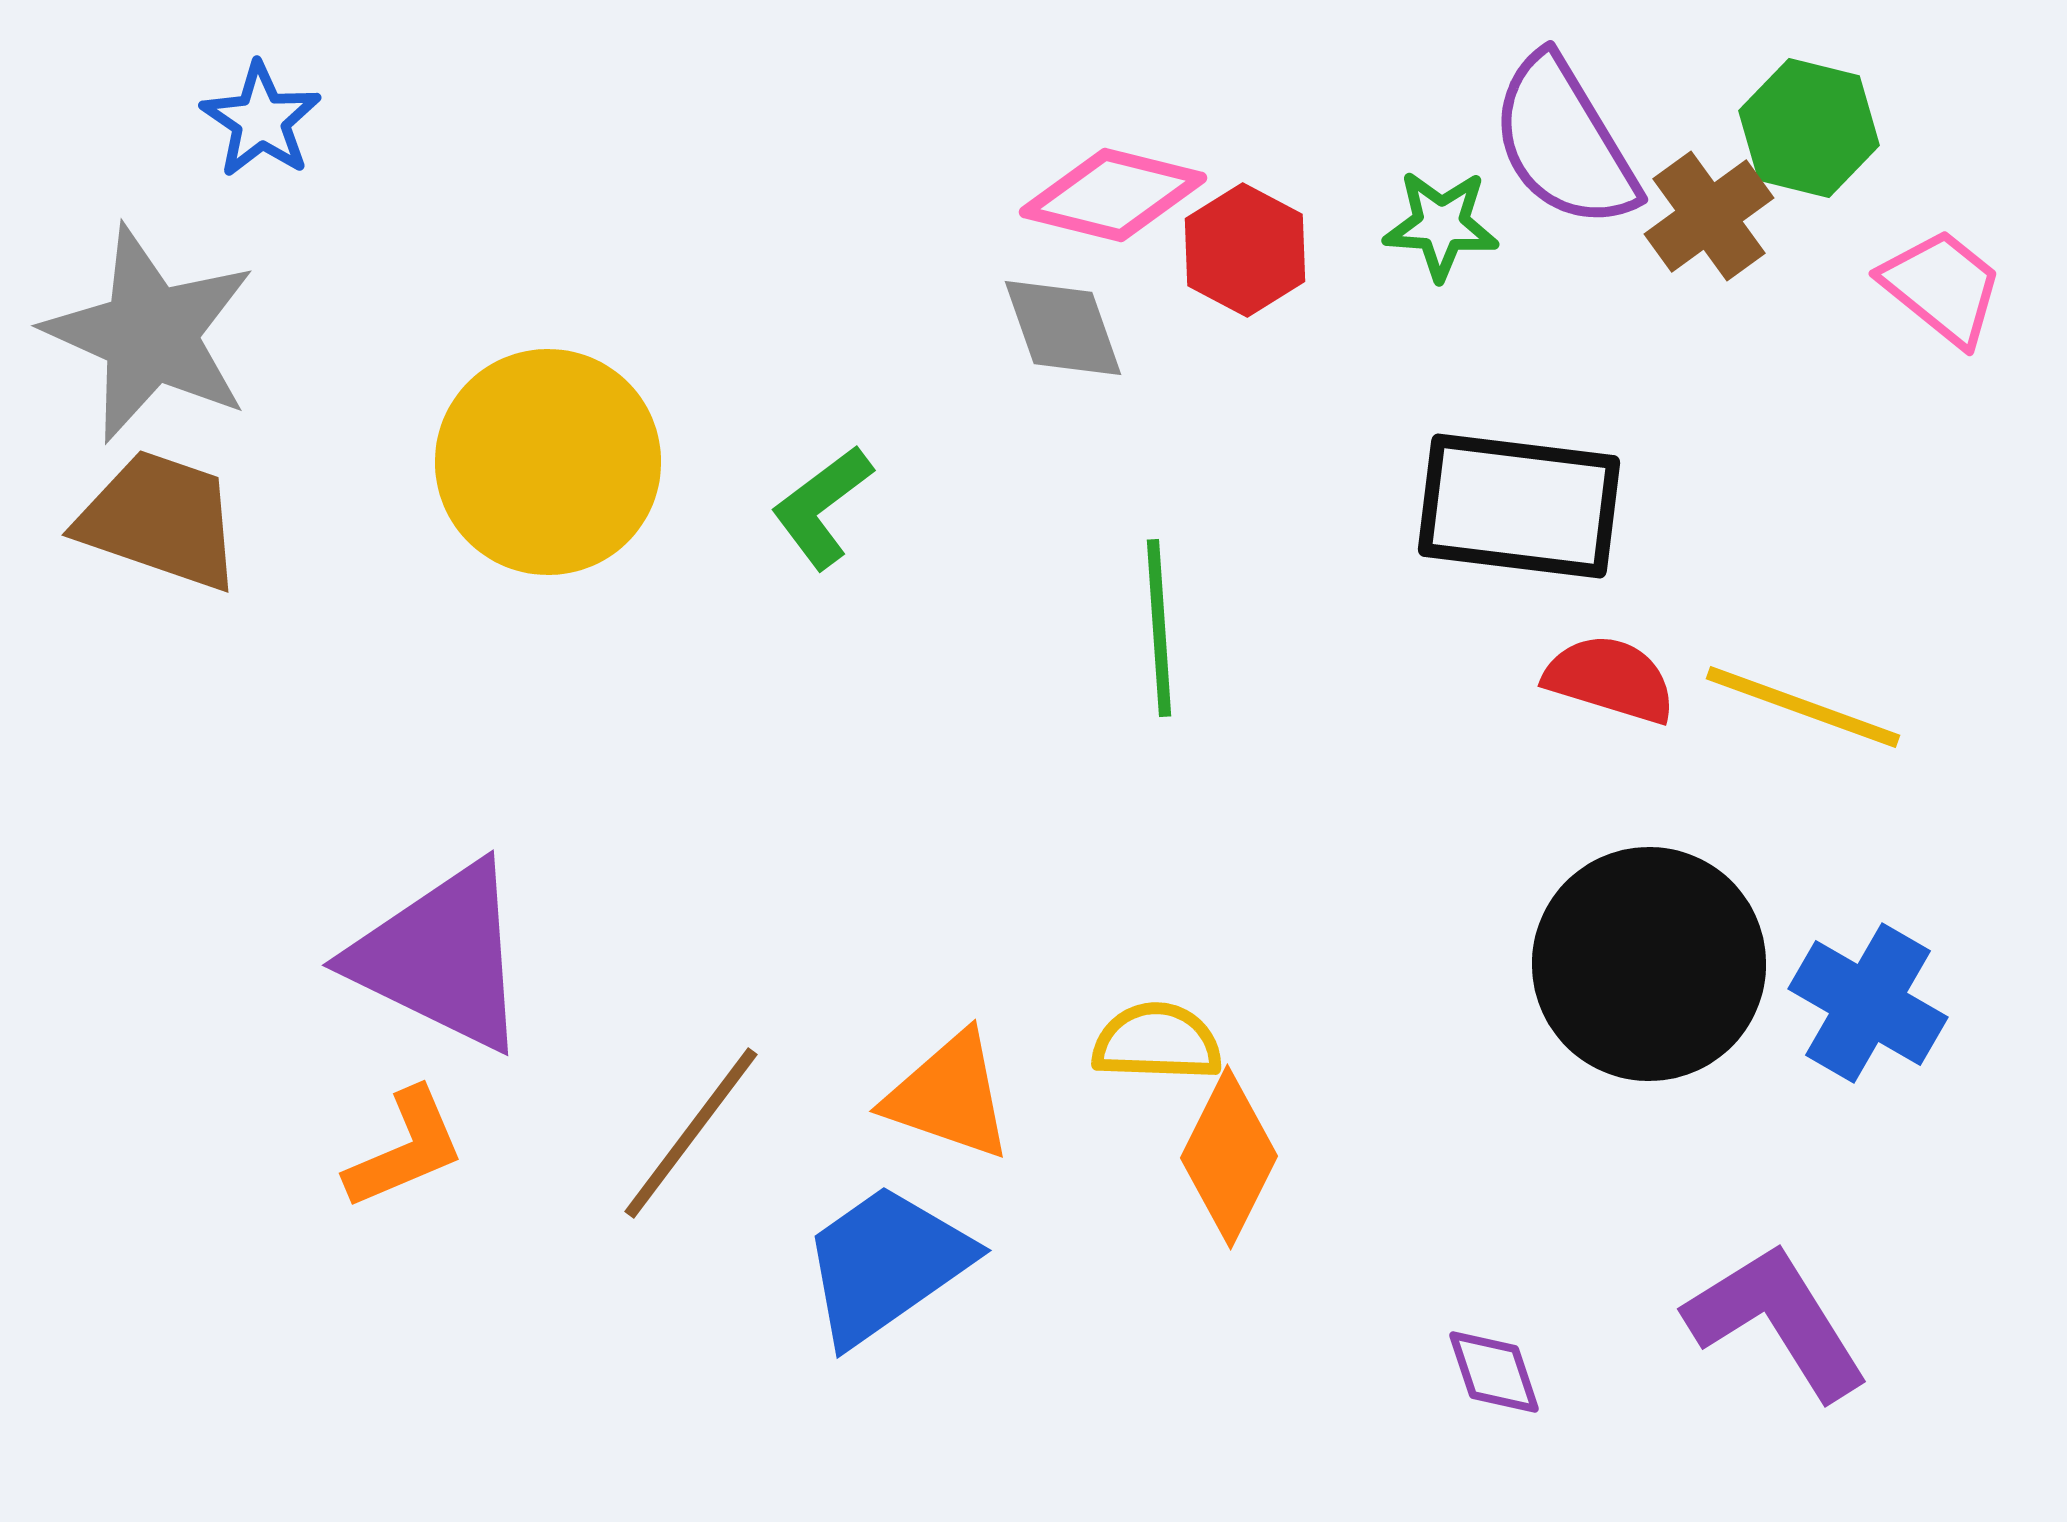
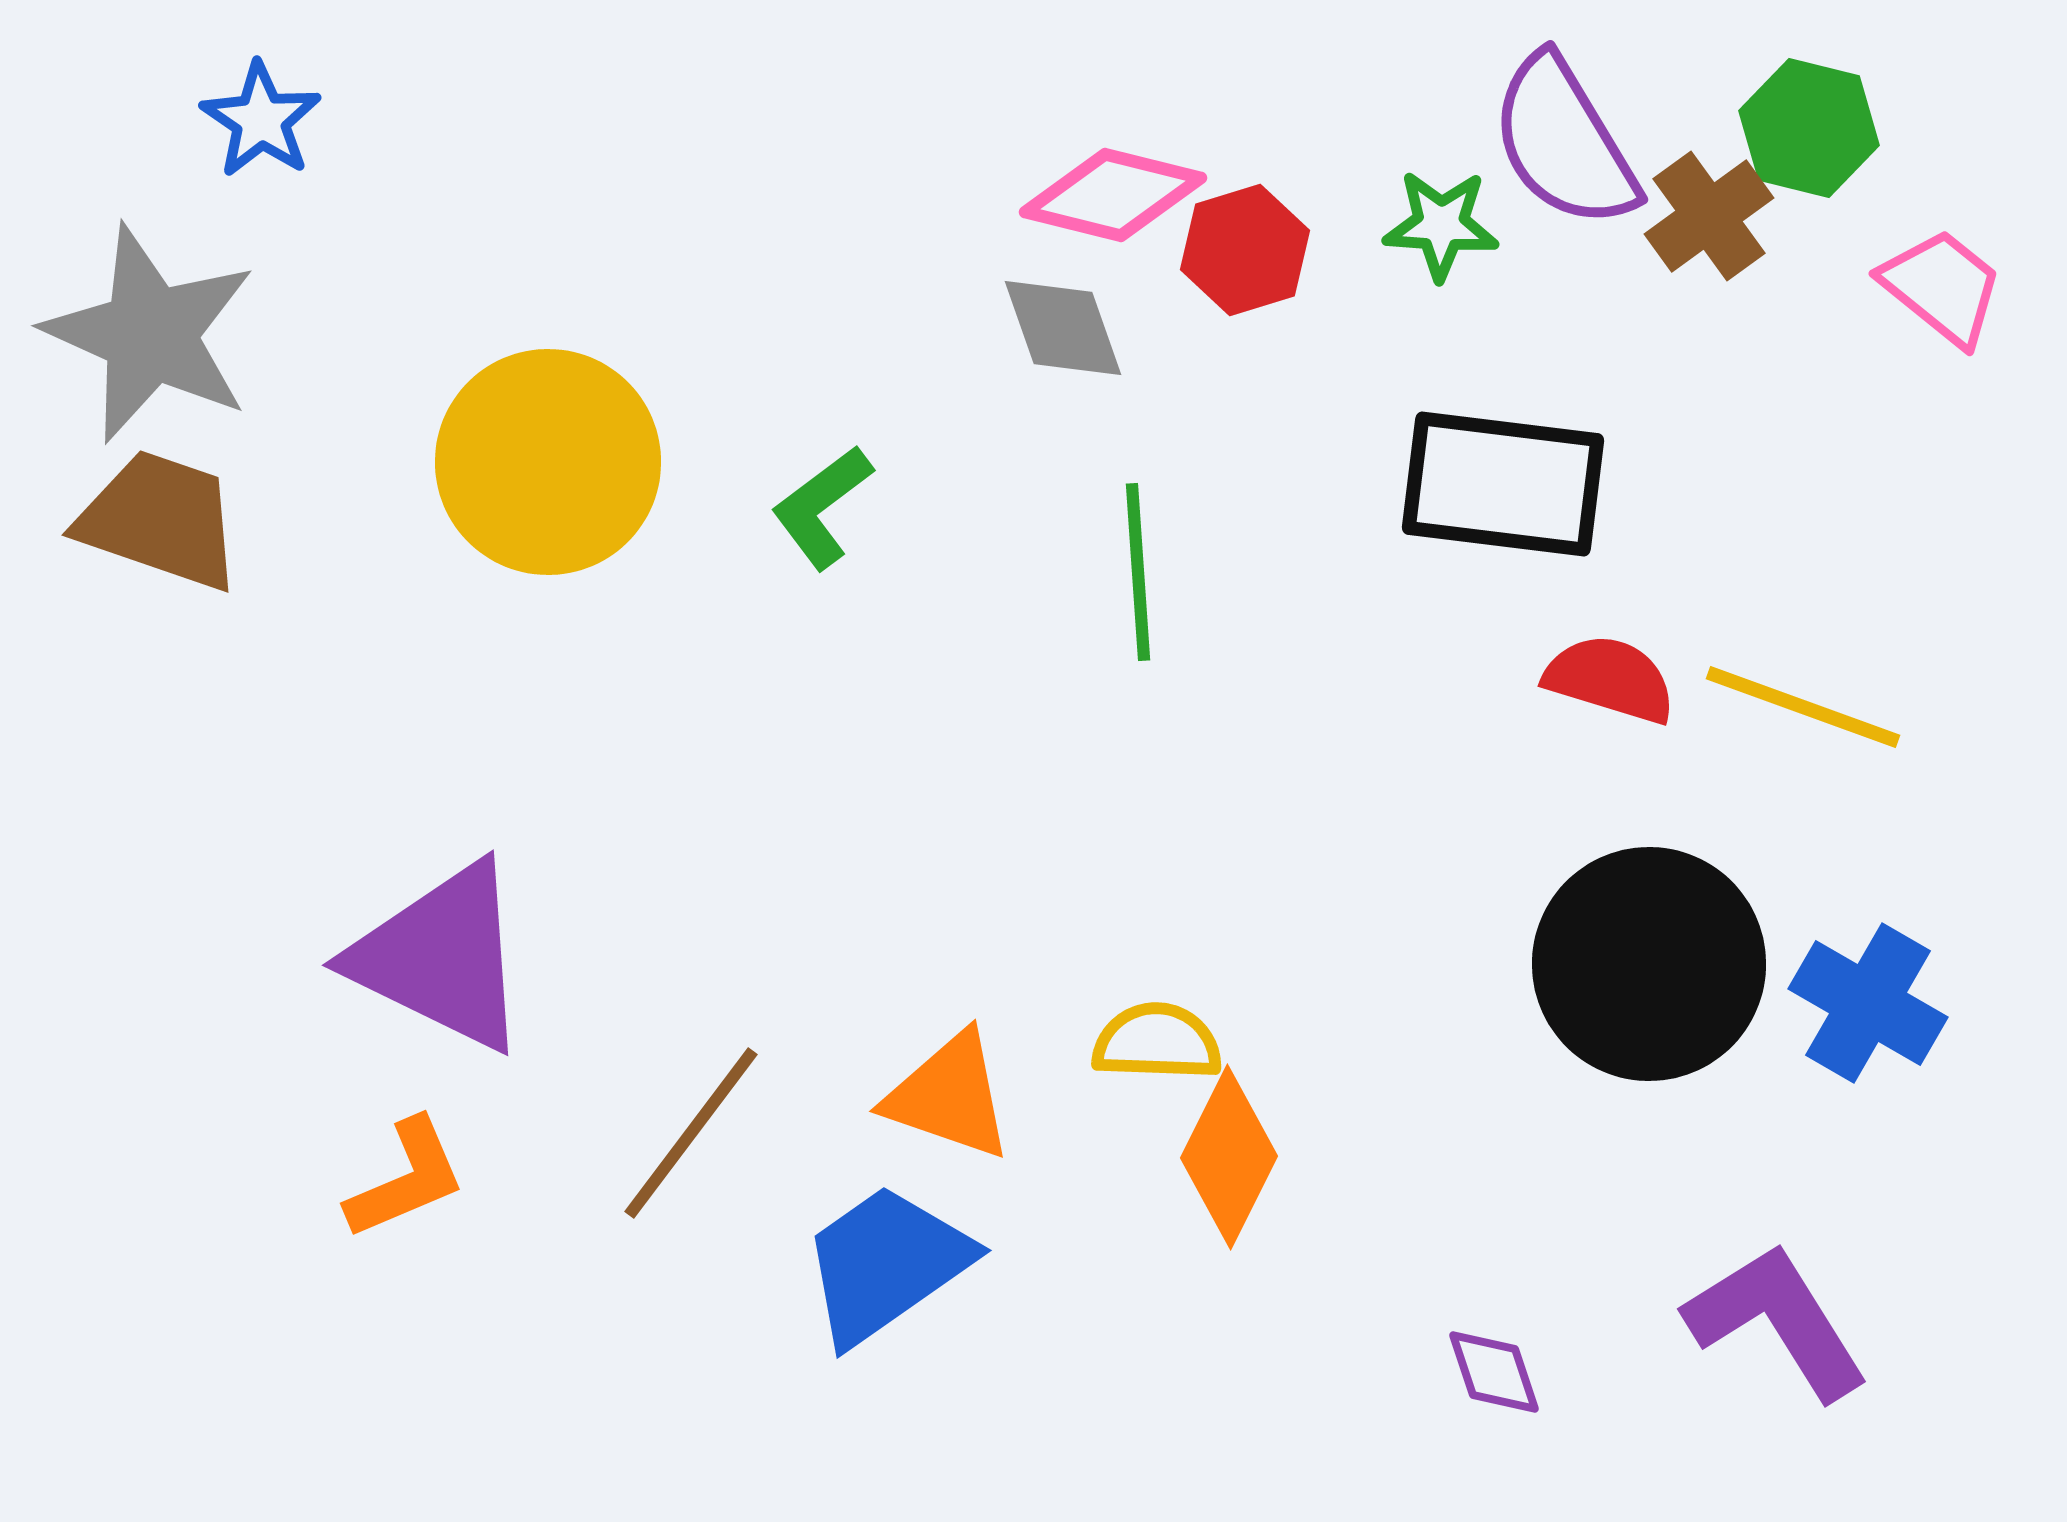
red hexagon: rotated 15 degrees clockwise
black rectangle: moved 16 px left, 22 px up
green line: moved 21 px left, 56 px up
orange L-shape: moved 1 px right, 30 px down
